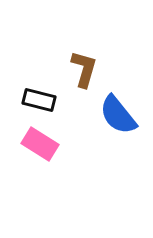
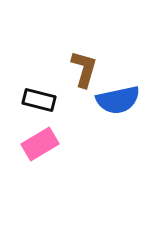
blue semicircle: moved 15 px up; rotated 63 degrees counterclockwise
pink rectangle: rotated 63 degrees counterclockwise
